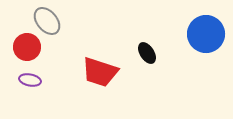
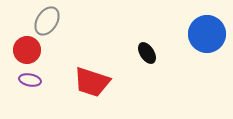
gray ellipse: rotated 72 degrees clockwise
blue circle: moved 1 px right
red circle: moved 3 px down
red trapezoid: moved 8 px left, 10 px down
